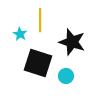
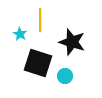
cyan circle: moved 1 px left
